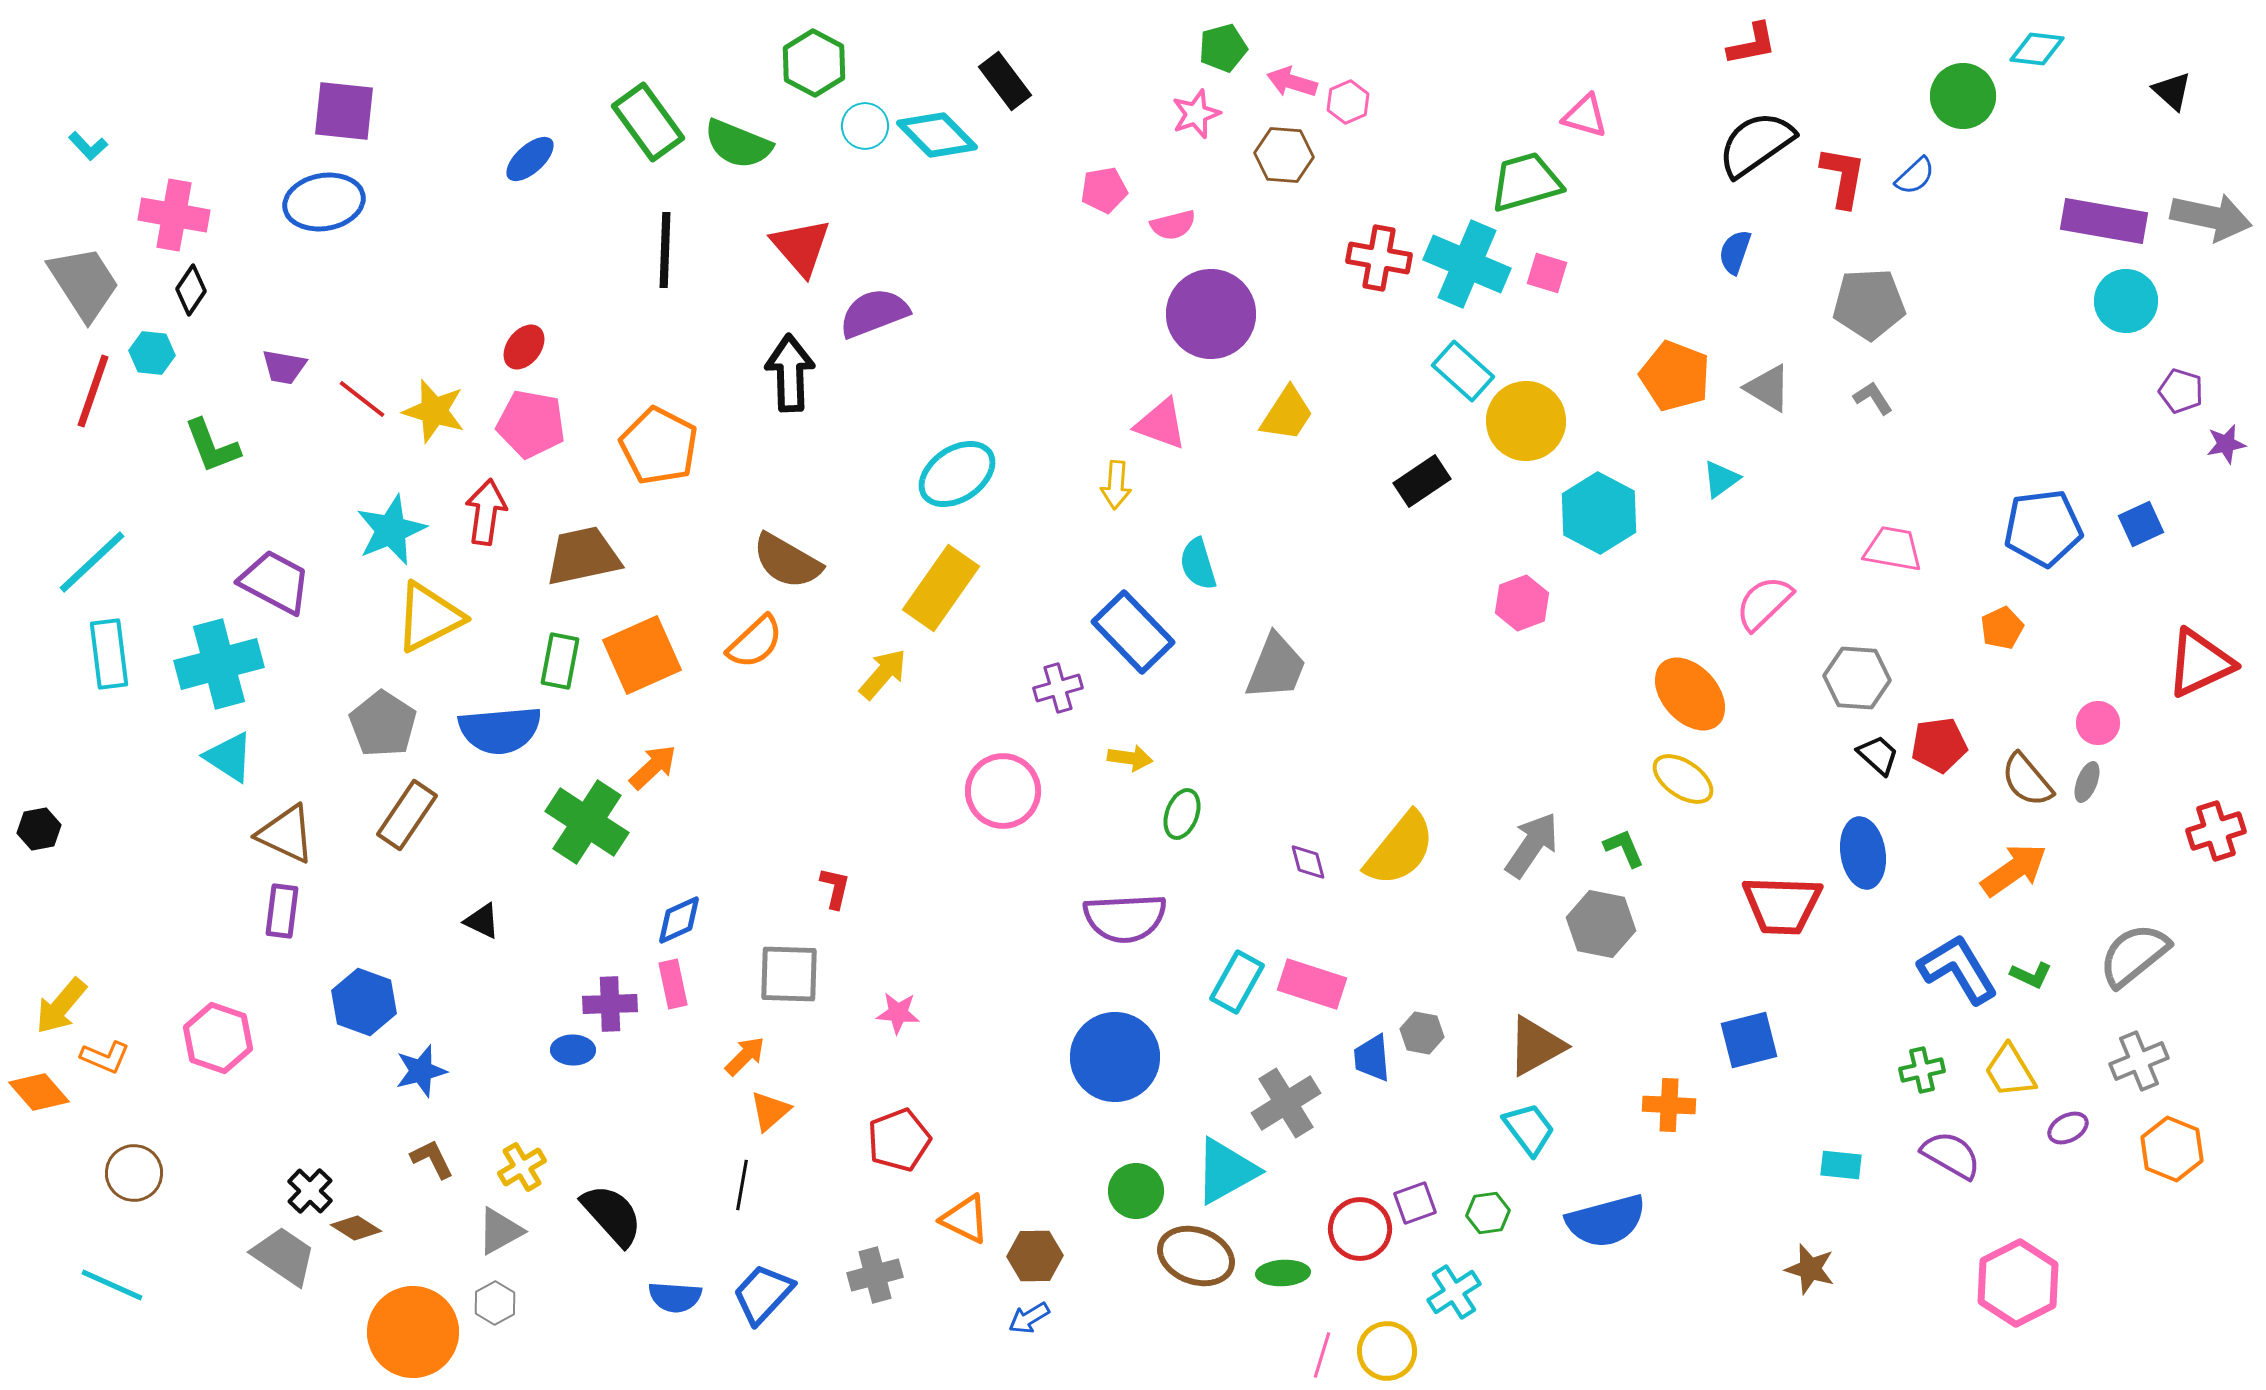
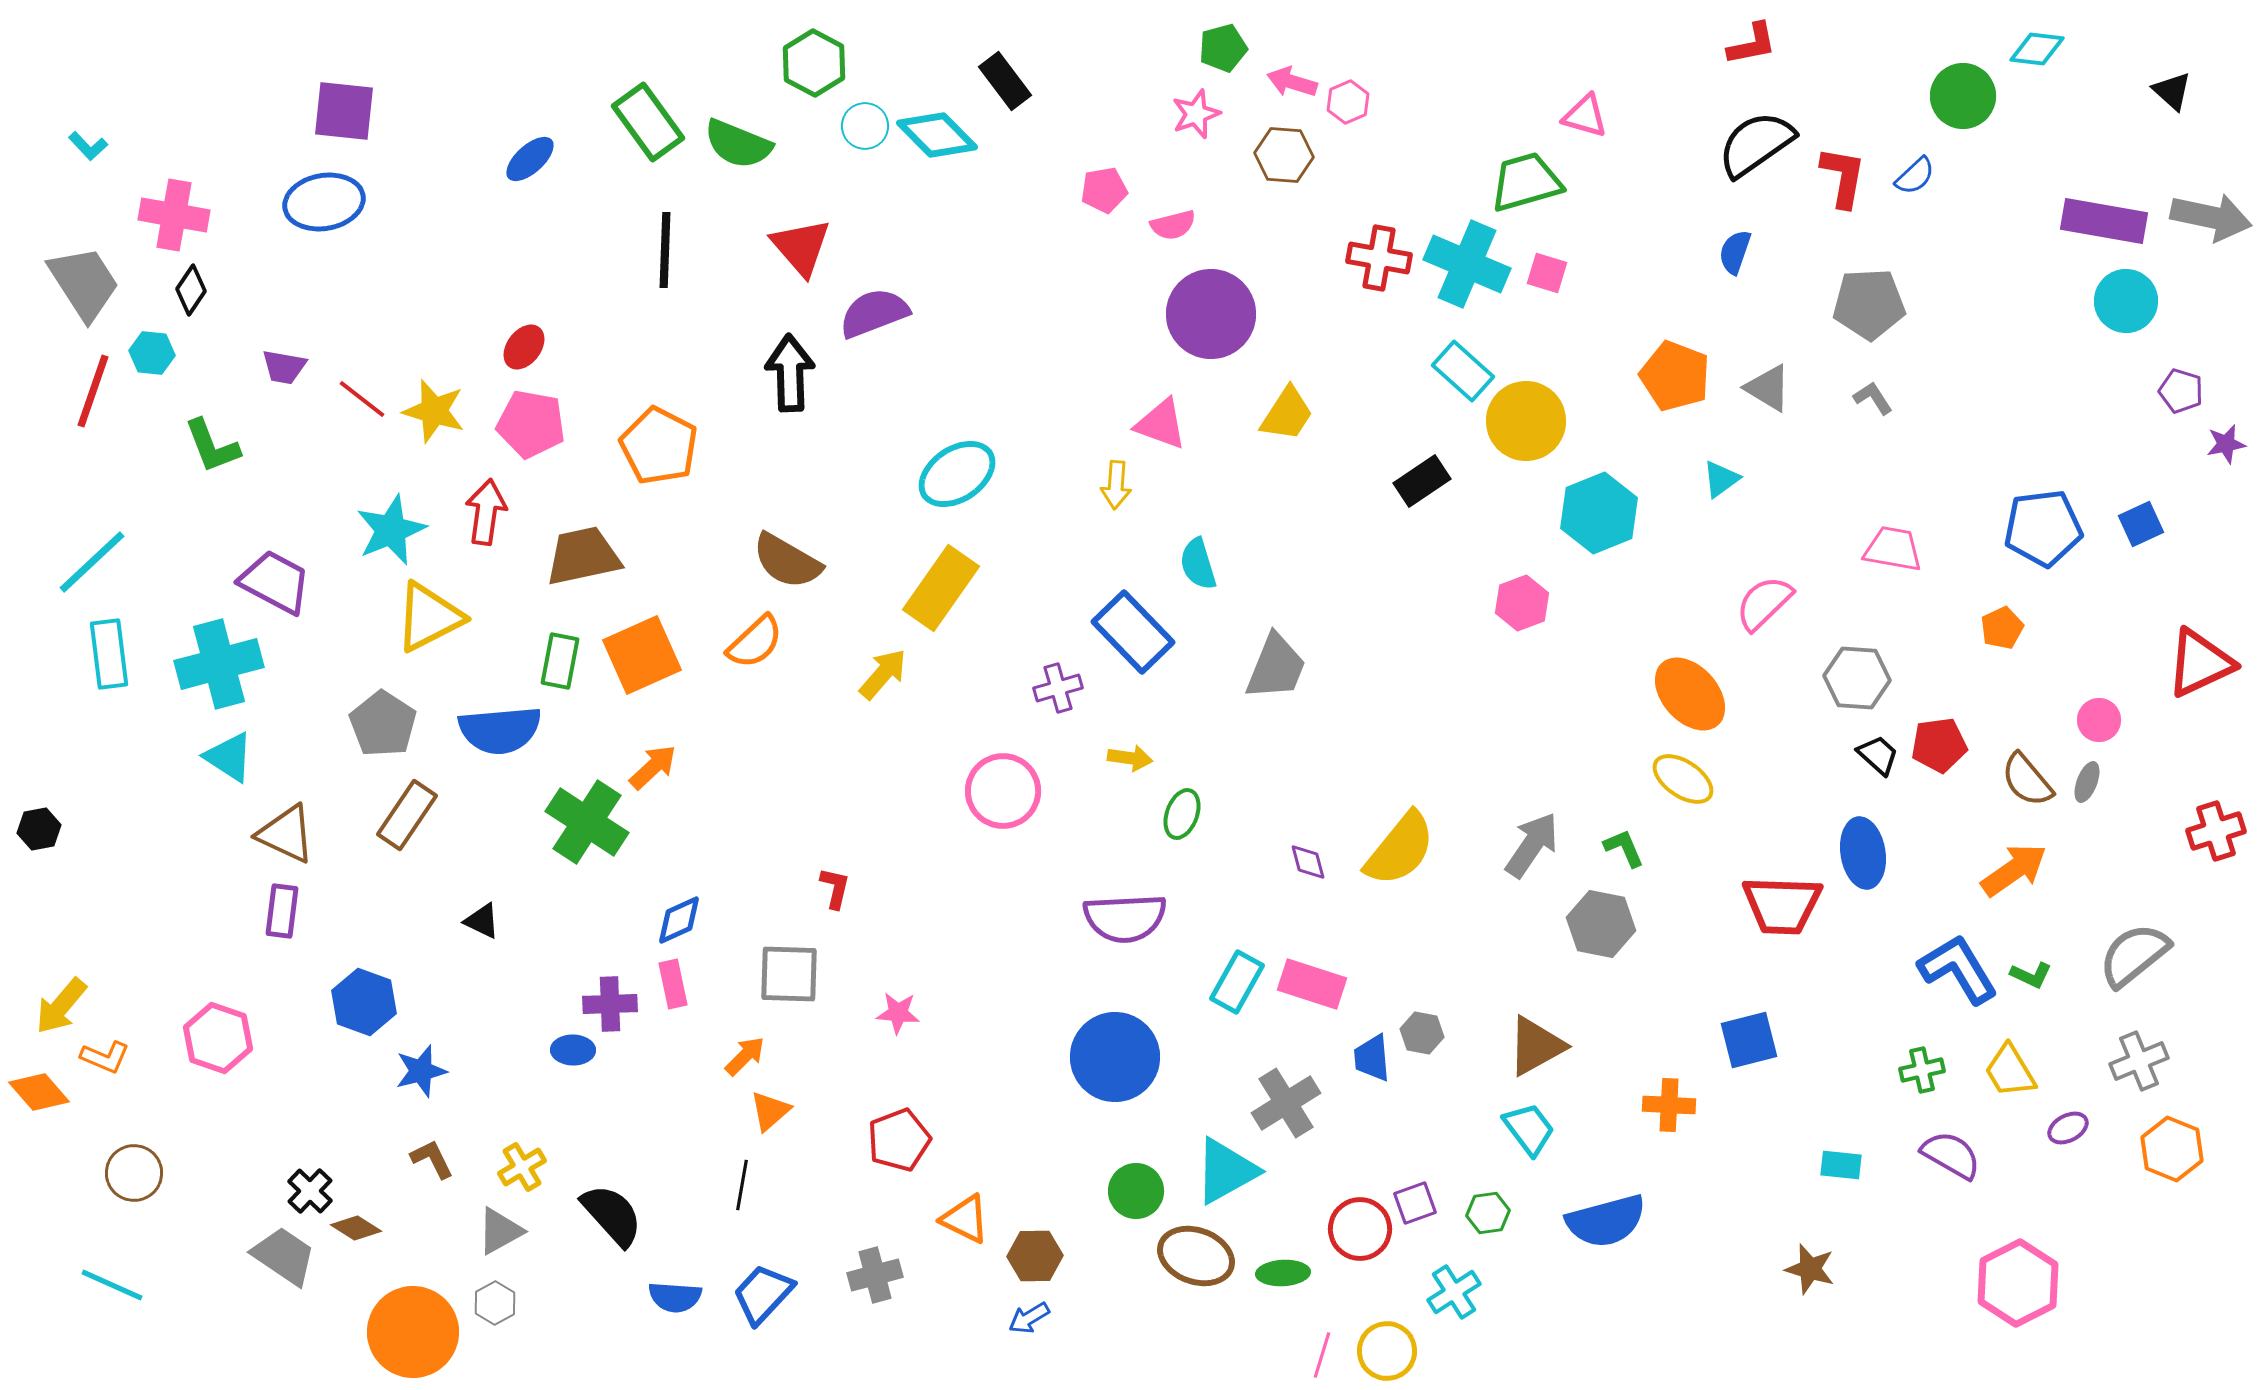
cyan hexagon at (1599, 513): rotated 10 degrees clockwise
pink circle at (2098, 723): moved 1 px right, 3 px up
